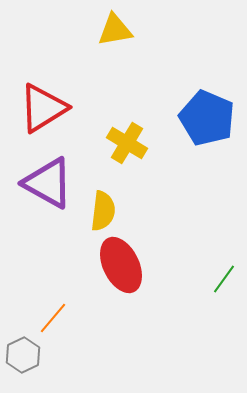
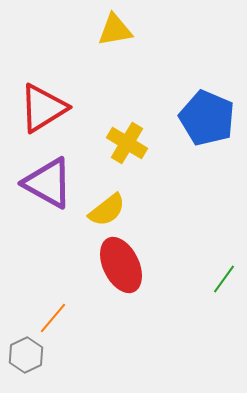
yellow semicircle: moved 4 px right, 1 px up; rotated 45 degrees clockwise
gray hexagon: moved 3 px right
